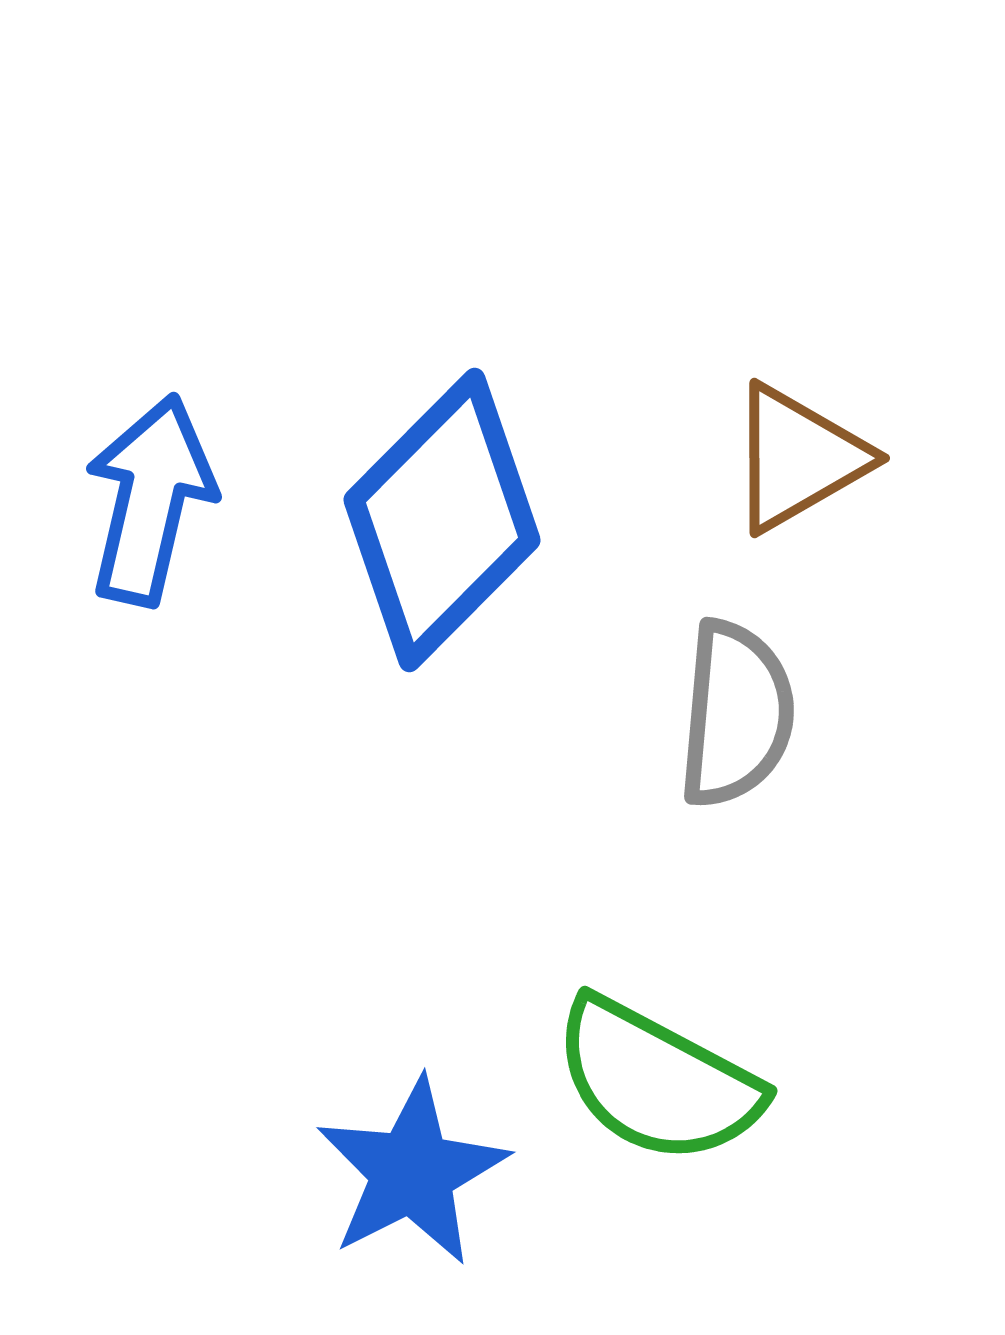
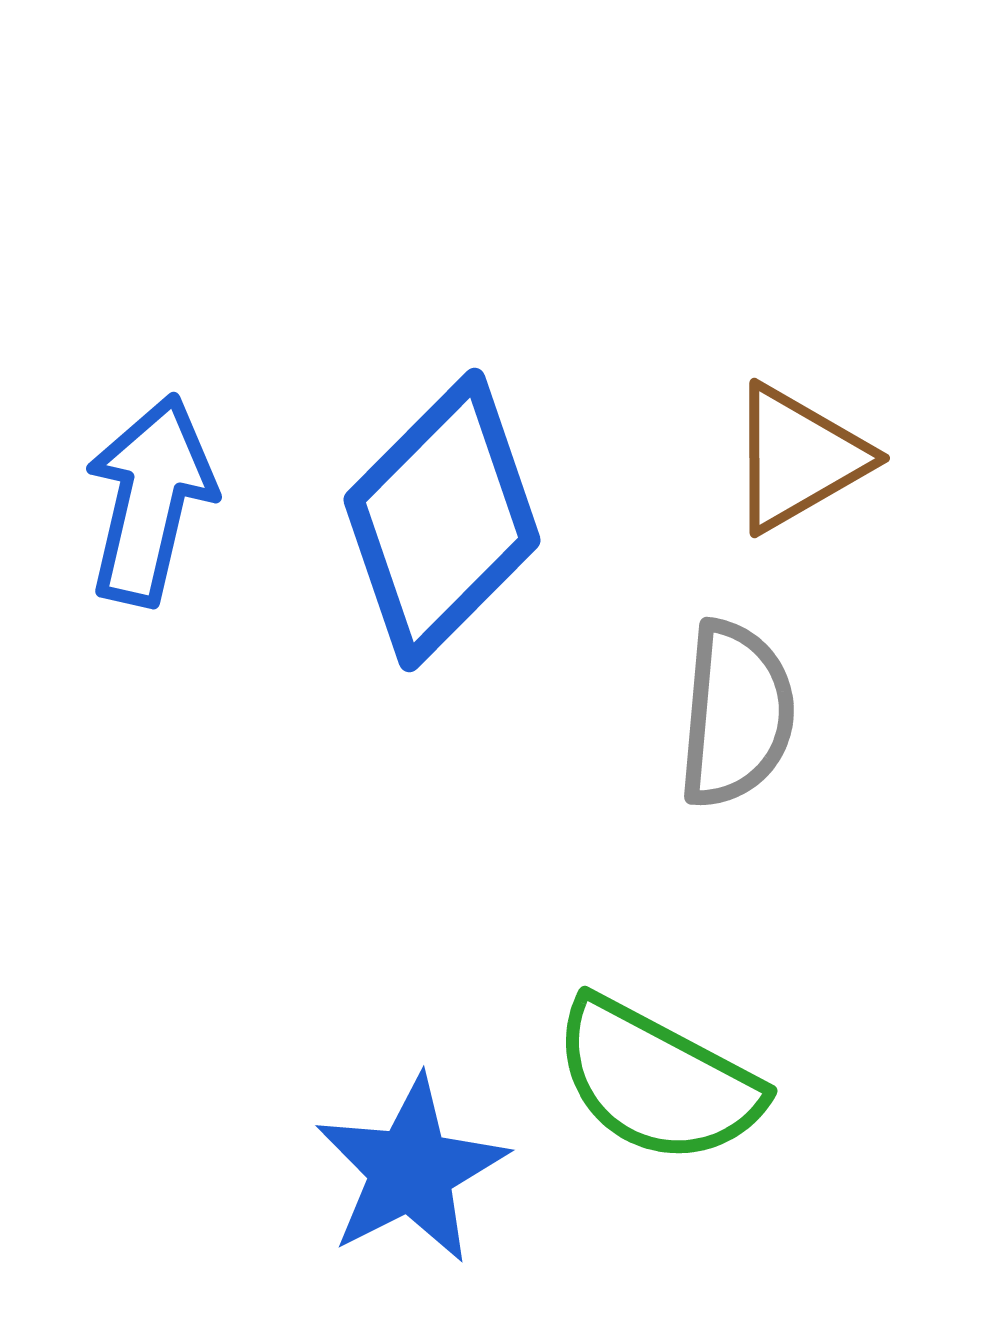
blue star: moved 1 px left, 2 px up
